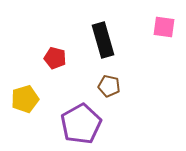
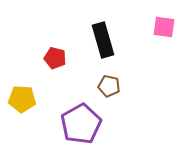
yellow pentagon: moved 3 px left; rotated 20 degrees clockwise
